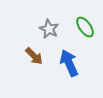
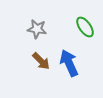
gray star: moved 12 px left; rotated 18 degrees counterclockwise
brown arrow: moved 7 px right, 5 px down
